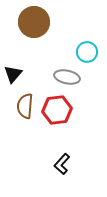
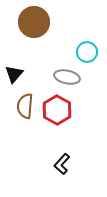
black triangle: moved 1 px right
red hexagon: rotated 24 degrees counterclockwise
